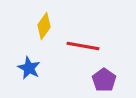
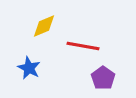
yellow diamond: rotated 32 degrees clockwise
purple pentagon: moved 1 px left, 2 px up
